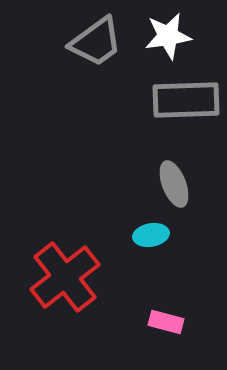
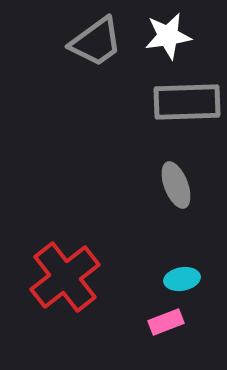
gray rectangle: moved 1 px right, 2 px down
gray ellipse: moved 2 px right, 1 px down
cyan ellipse: moved 31 px right, 44 px down
pink rectangle: rotated 36 degrees counterclockwise
